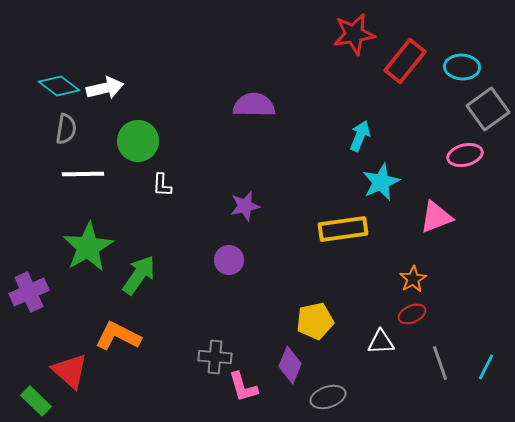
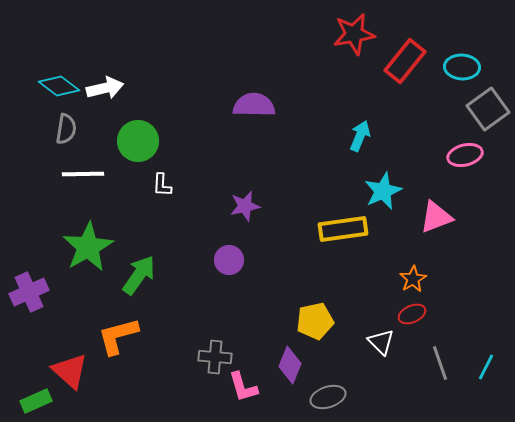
cyan star: moved 2 px right, 9 px down
orange L-shape: rotated 42 degrees counterclockwise
white triangle: rotated 48 degrees clockwise
green rectangle: rotated 68 degrees counterclockwise
